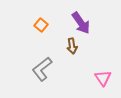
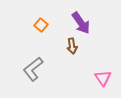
gray L-shape: moved 9 px left
